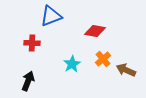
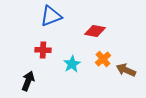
red cross: moved 11 px right, 7 px down
